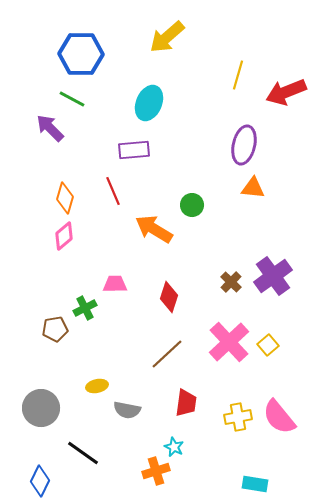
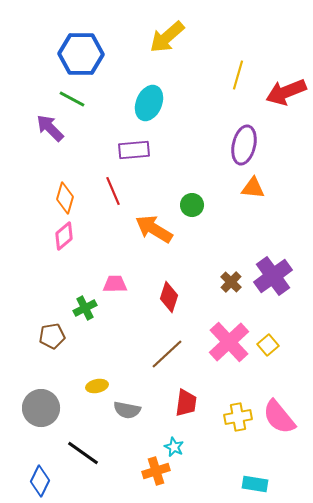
brown pentagon: moved 3 px left, 7 px down
